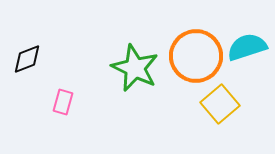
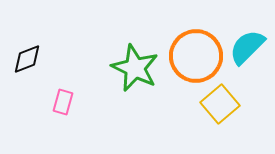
cyan semicircle: rotated 27 degrees counterclockwise
